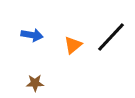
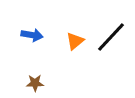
orange triangle: moved 2 px right, 4 px up
